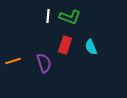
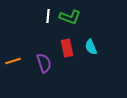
red rectangle: moved 2 px right, 3 px down; rotated 30 degrees counterclockwise
